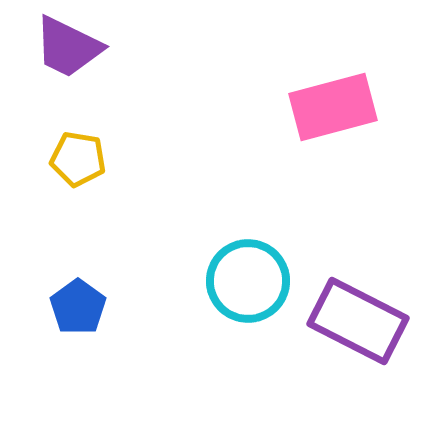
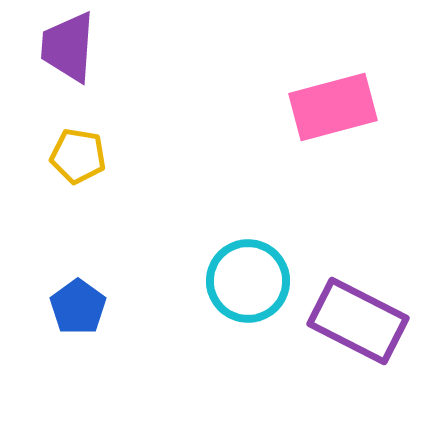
purple trapezoid: rotated 68 degrees clockwise
yellow pentagon: moved 3 px up
